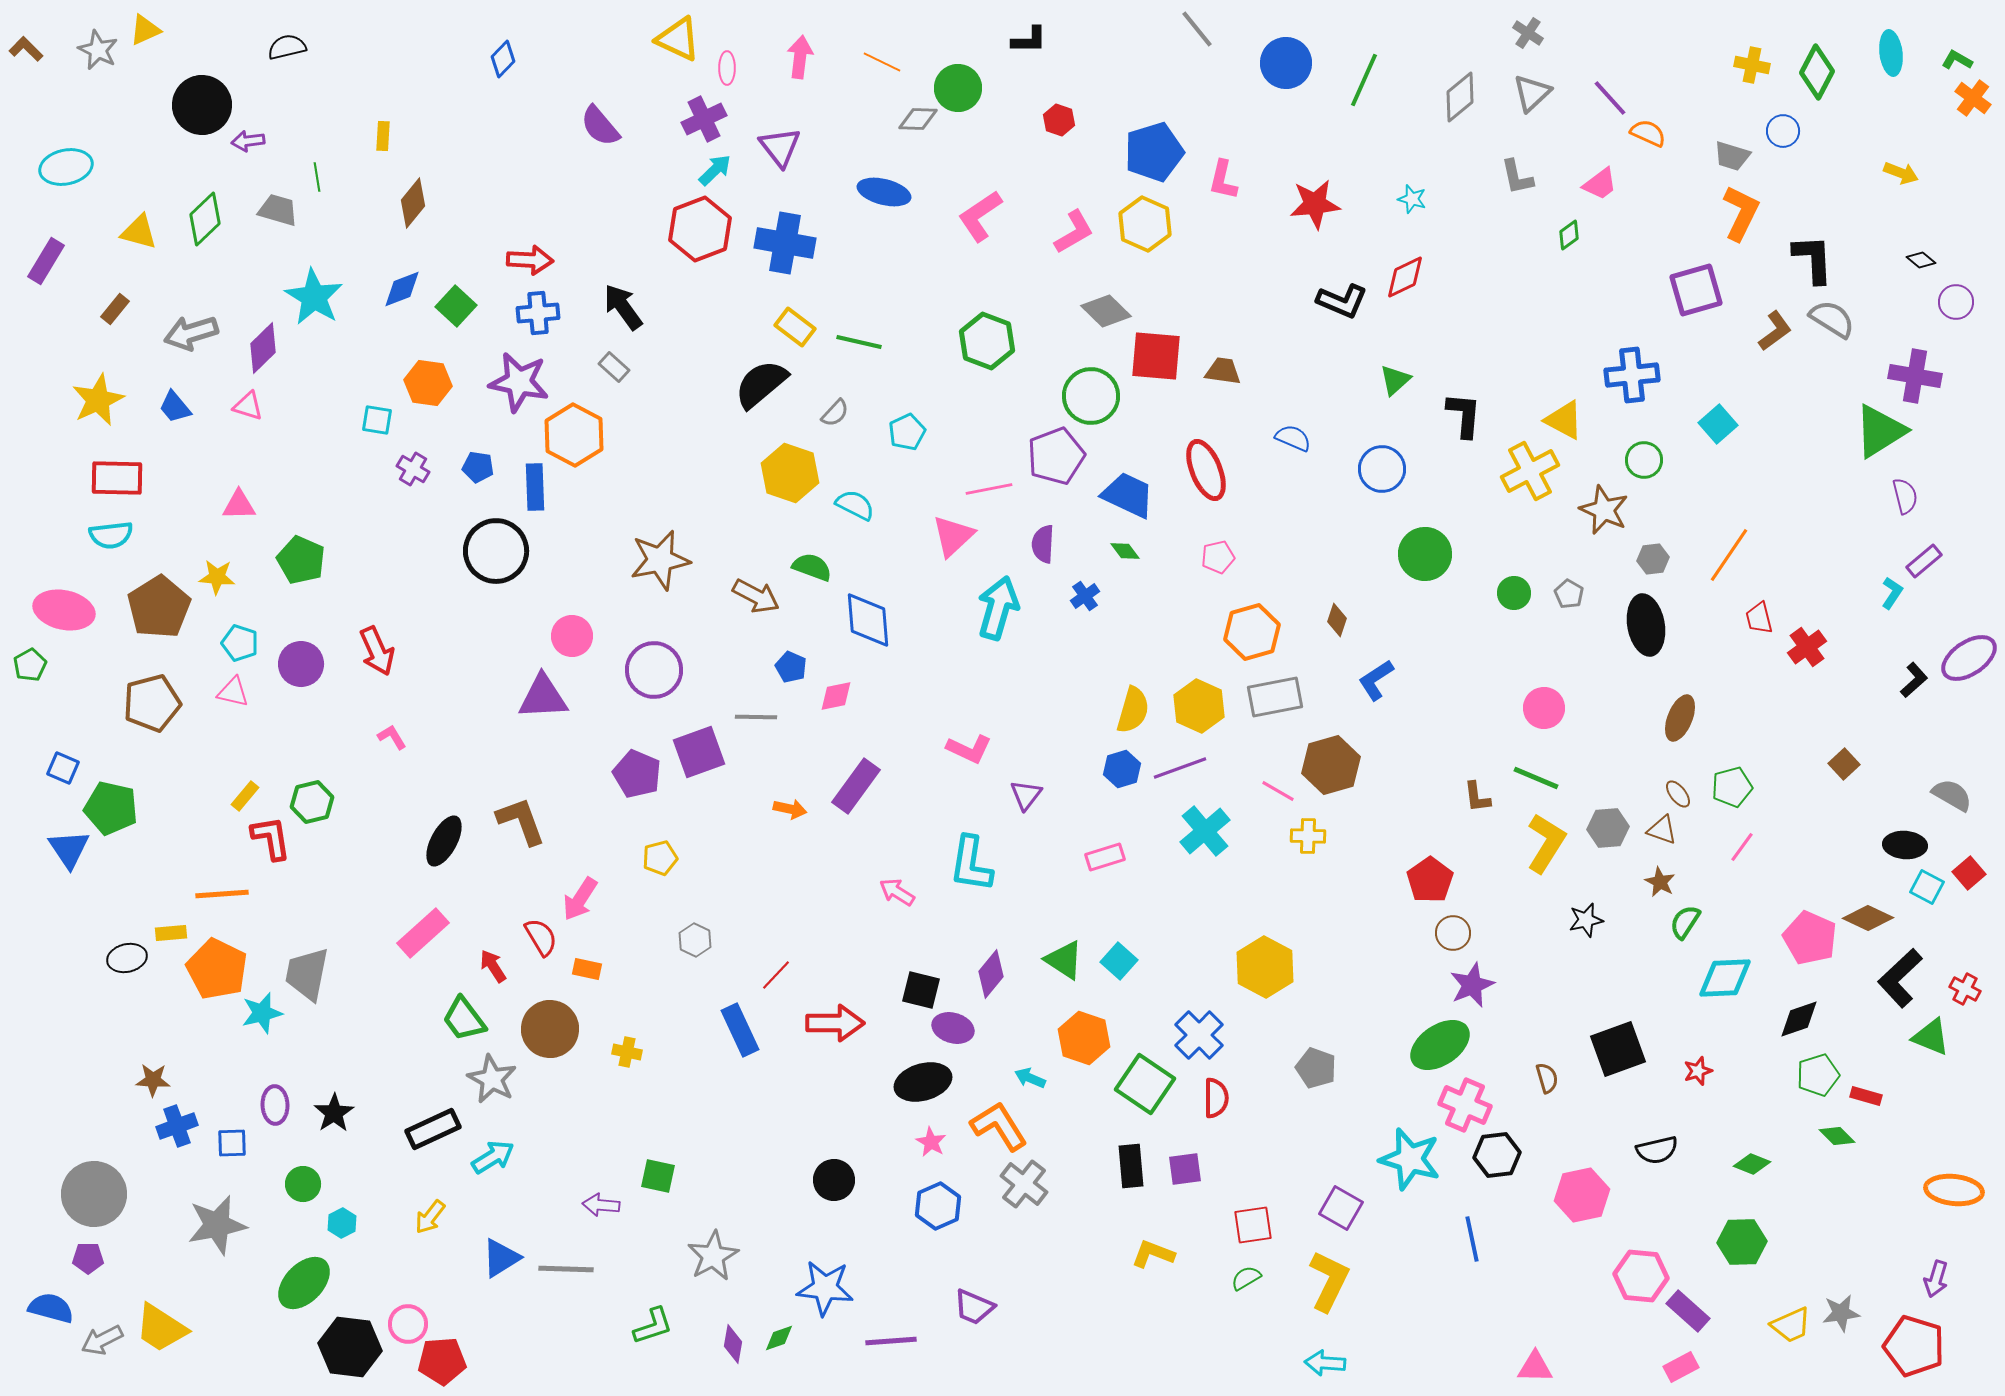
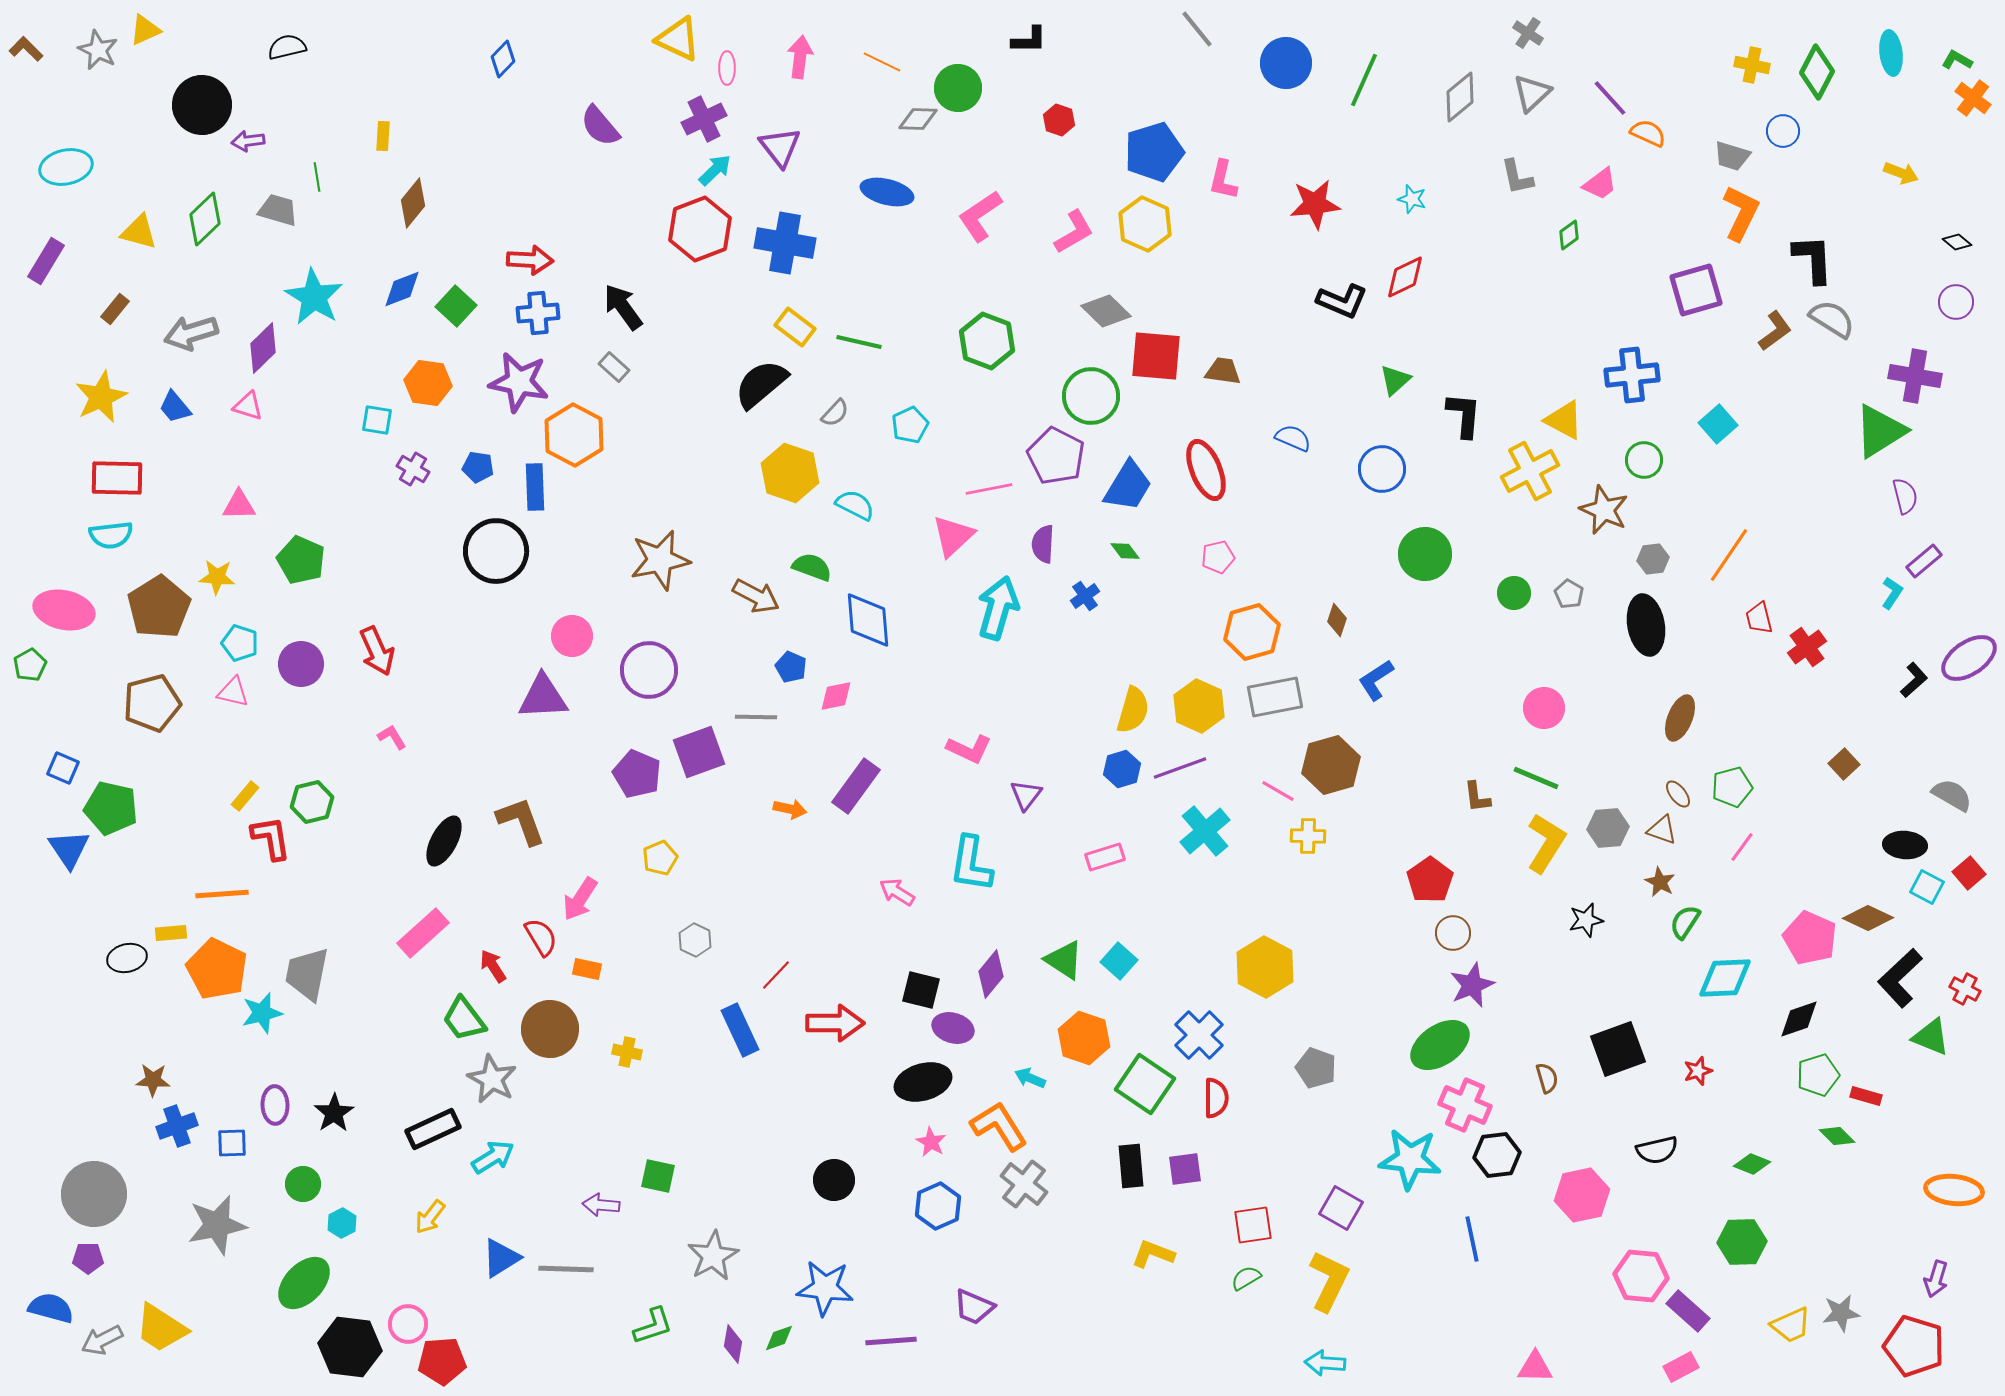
blue ellipse at (884, 192): moved 3 px right
black diamond at (1921, 260): moved 36 px right, 18 px up
yellow star at (98, 400): moved 3 px right, 3 px up
cyan pentagon at (907, 432): moved 3 px right, 7 px up
purple pentagon at (1056, 456): rotated 24 degrees counterclockwise
blue trapezoid at (1128, 495): moved 9 px up; rotated 96 degrees clockwise
purple circle at (654, 670): moved 5 px left
yellow pentagon at (660, 858): rotated 8 degrees counterclockwise
cyan star at (1410, 1159): rotated 10 degrees counterclockwise
